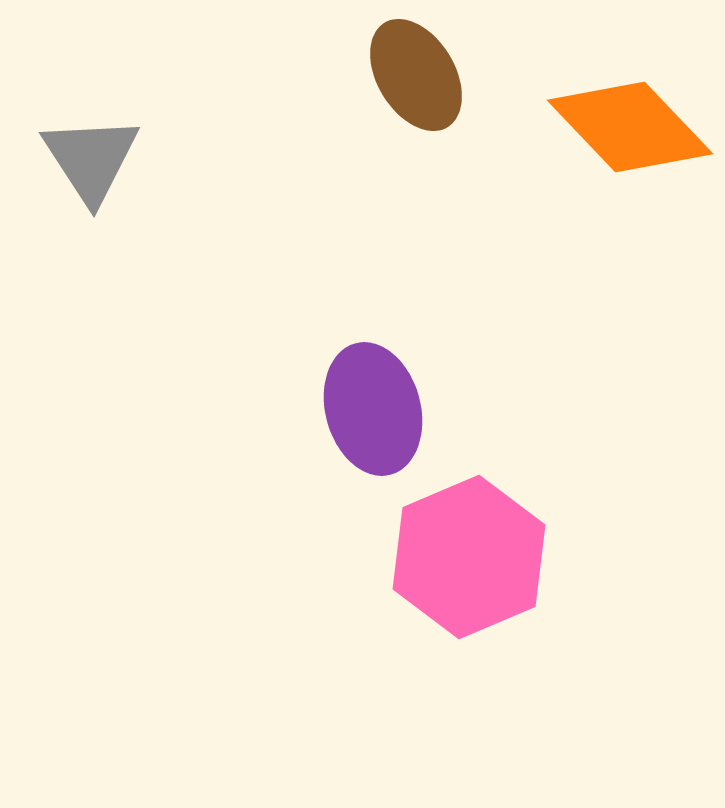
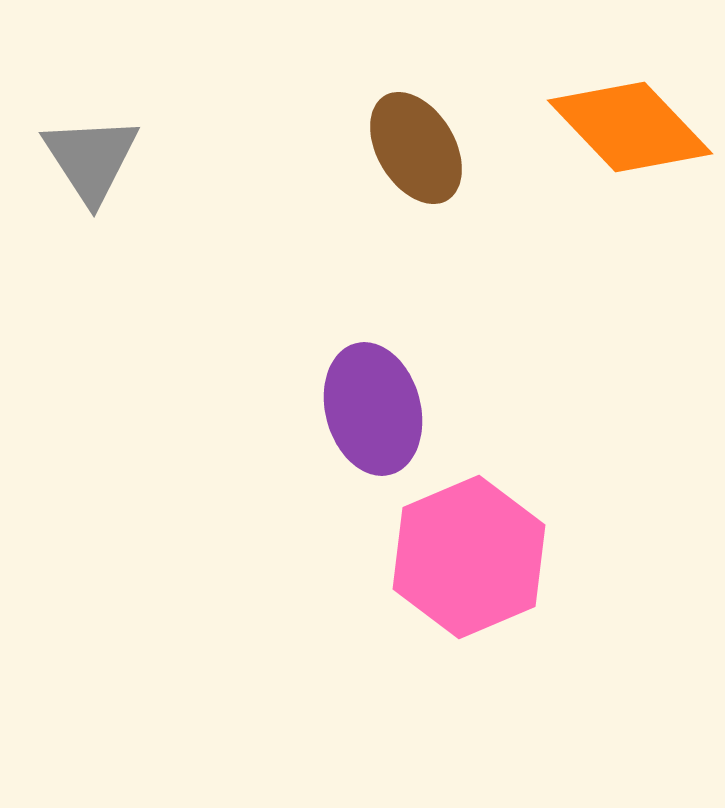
brown ellipse: moved 73 px down
